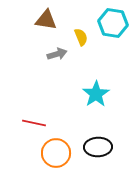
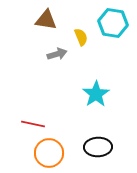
red line: moved 1 px left, 1 px down
orange circle: moved 7 px left
